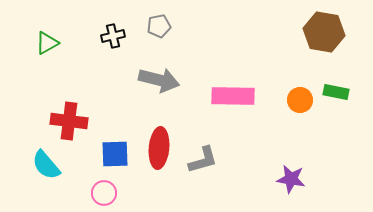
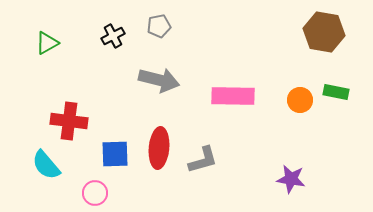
black cross: rotated 15 degrees counterclockwise
pink circle: moved 9 px left
